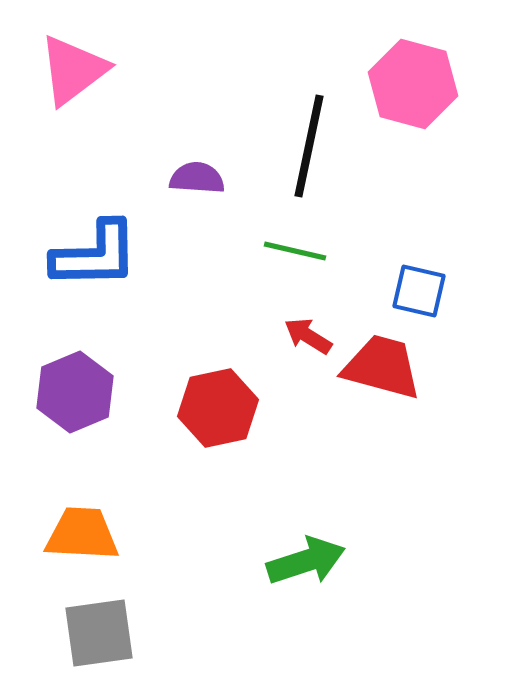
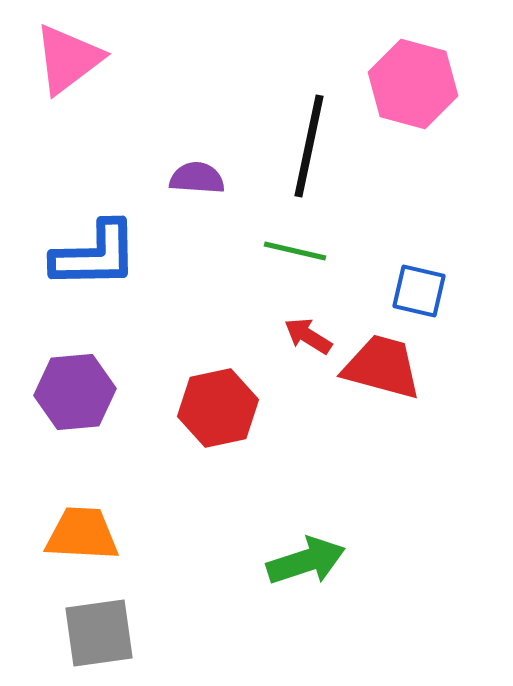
pink triangle: moved 5 px left, 11 px up
purple hexagon: rotated 18 degrees clockwise
